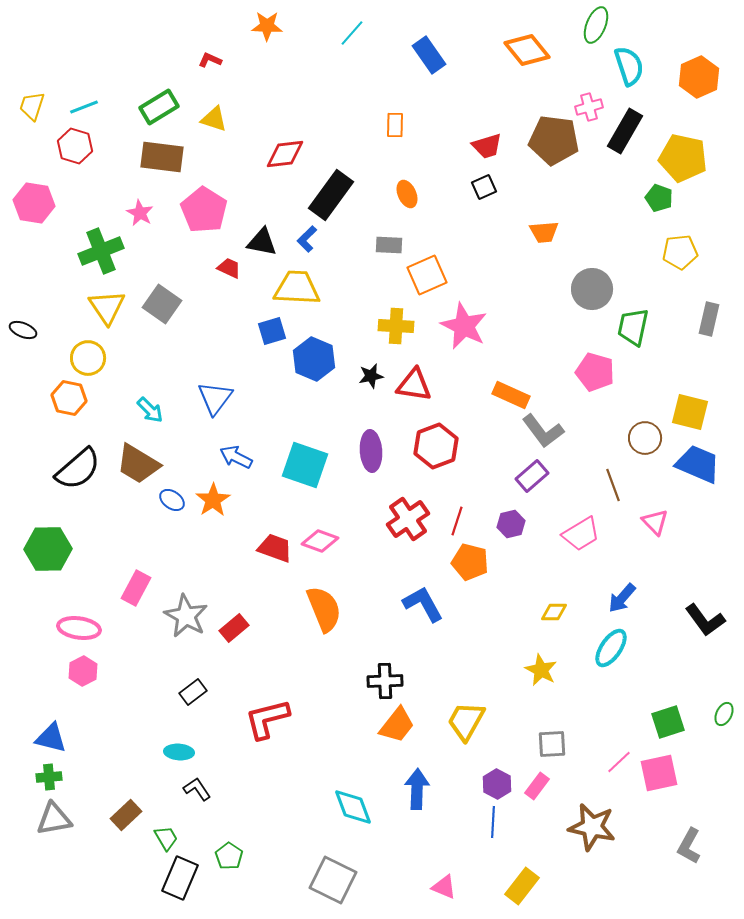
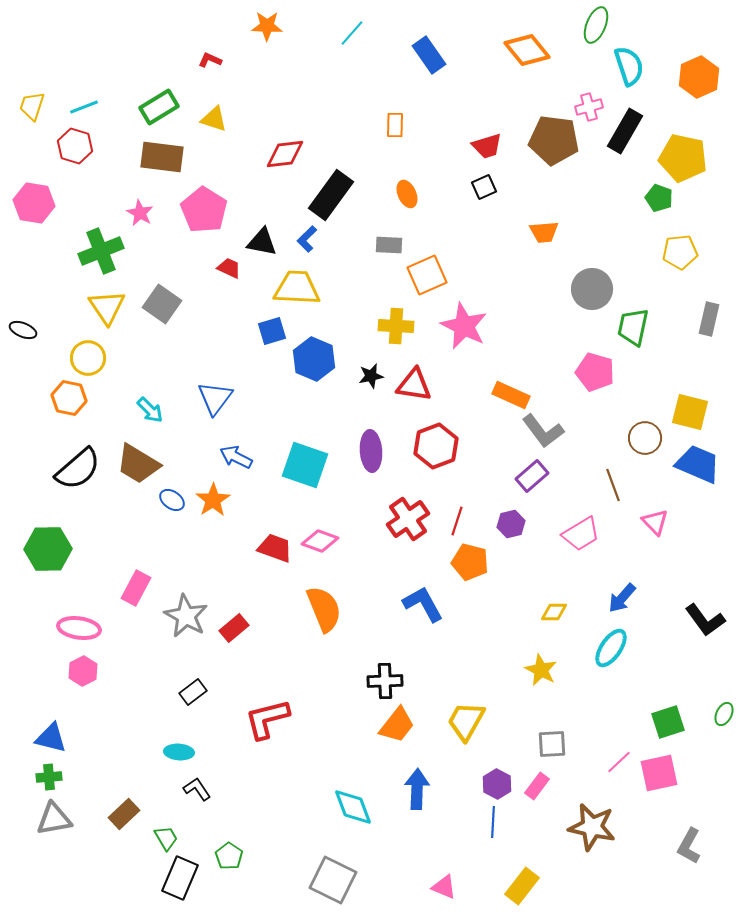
brown rectangle at (126, 815): moved 2 px left, 1 px up
